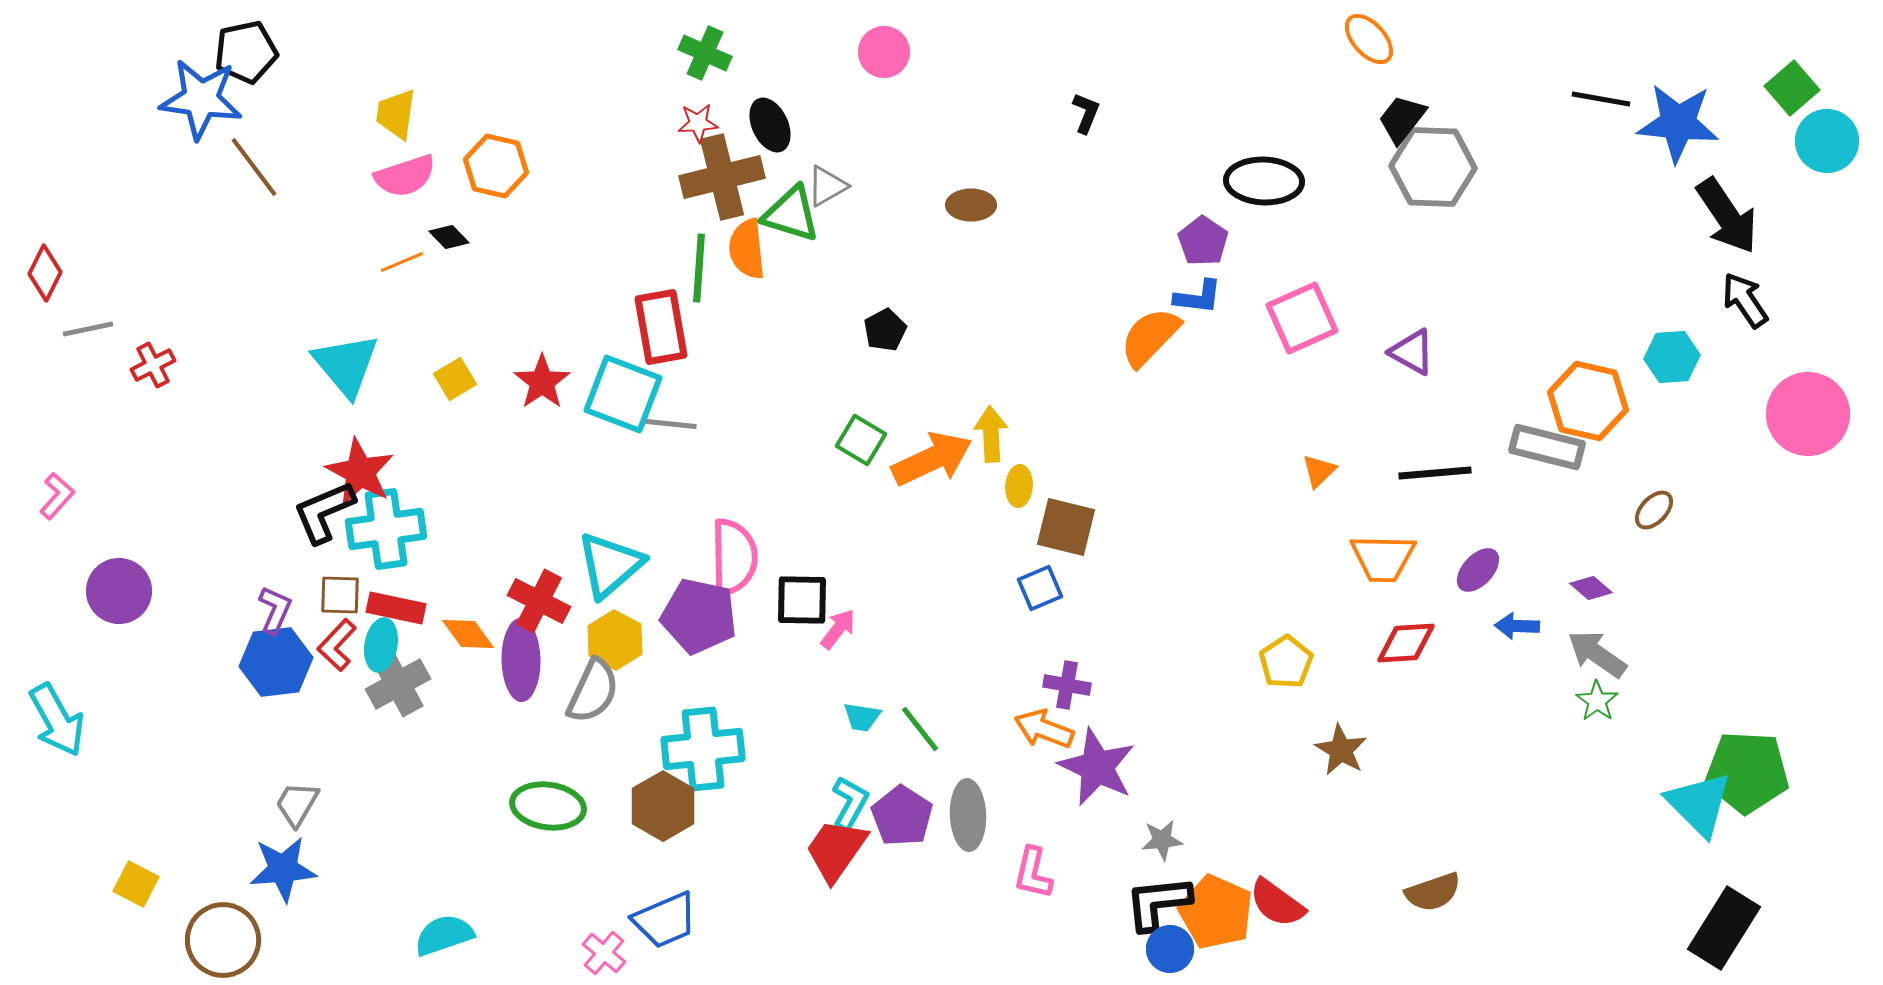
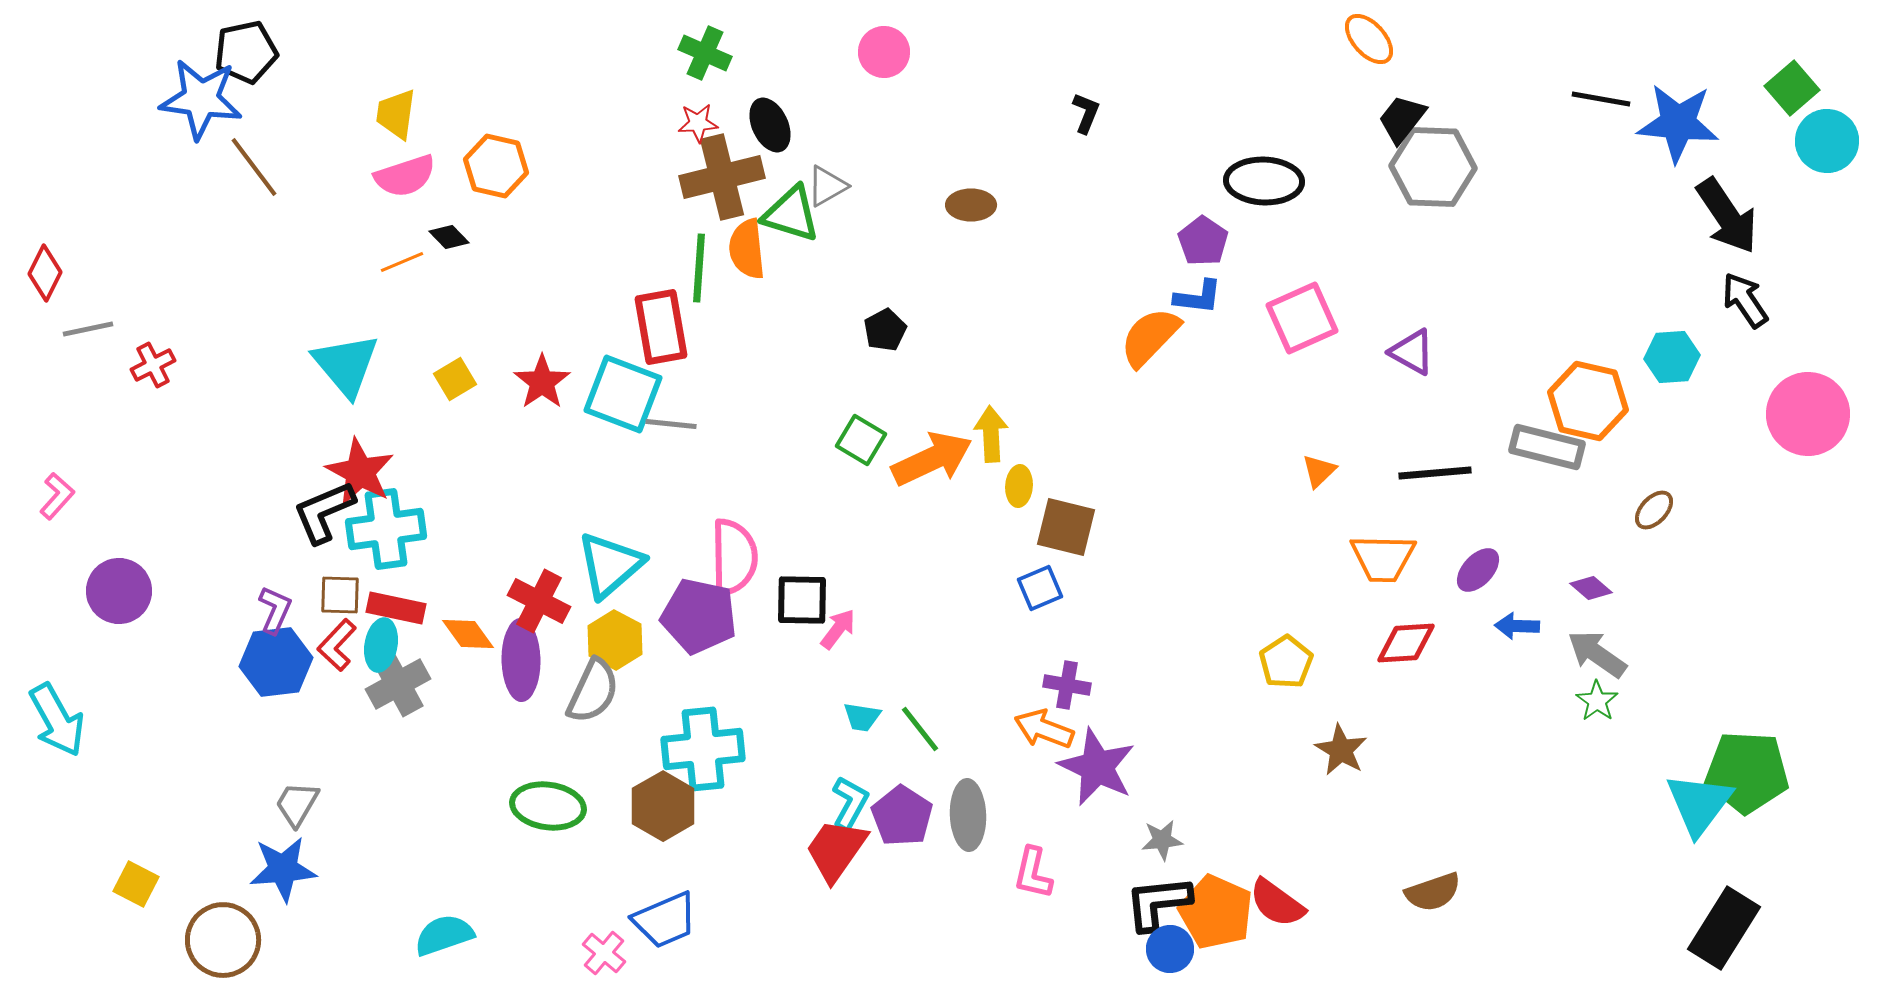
cyan triangle at (1699, 804): rotated 22 degrees clockwise
